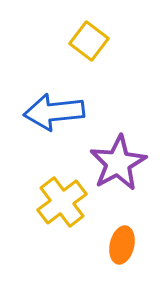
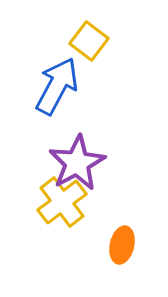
blue arrow: moved 3 px right, 26 px up; rotated 124 degrees clockwise
purple star: moved 41 px left
